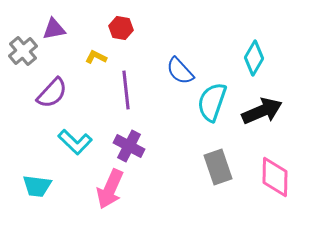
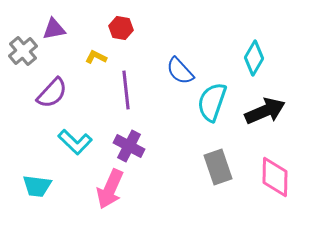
black arrow: moved 3 px right
